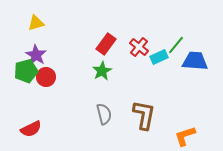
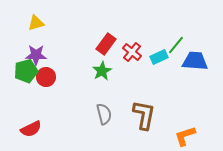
red cross: moved 7 px left, 5 px down
purple star: rotated 30 degrees counterclockwise
